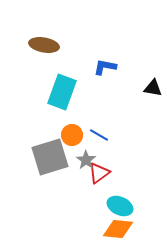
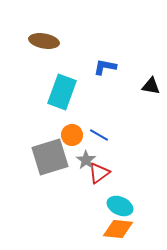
brown ellipse: moved 4 px up
black triangle: moved 2 px left, 2 px up
